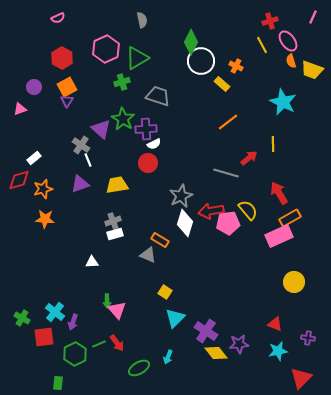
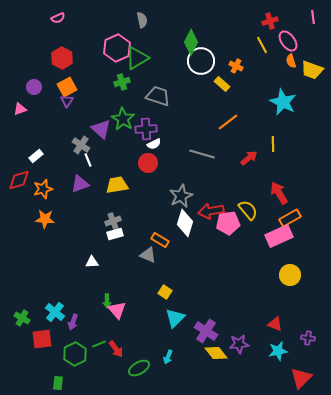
pink line at (313, 17): rotated 32 degrees counterclockwise
pink hexagon at (106, 49): moved 11 px right, 1 px up
white rectangle at (34, 158): moved 2 px right, 2 px up
gray line at (226, 173): moved 24 px left, 19 px up
yellow circle at (294, 282): moved 4 px left, 7 px up
red square at (44, 337): moved 2 px left, 2 px down
red arrow at (117, 343): moved 1 px left, 6 px down
